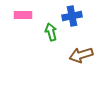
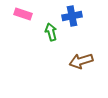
pink rectangle: moved 1 px up; rotated 18 degrees clockwise
brown arrow: moved 6 px down
